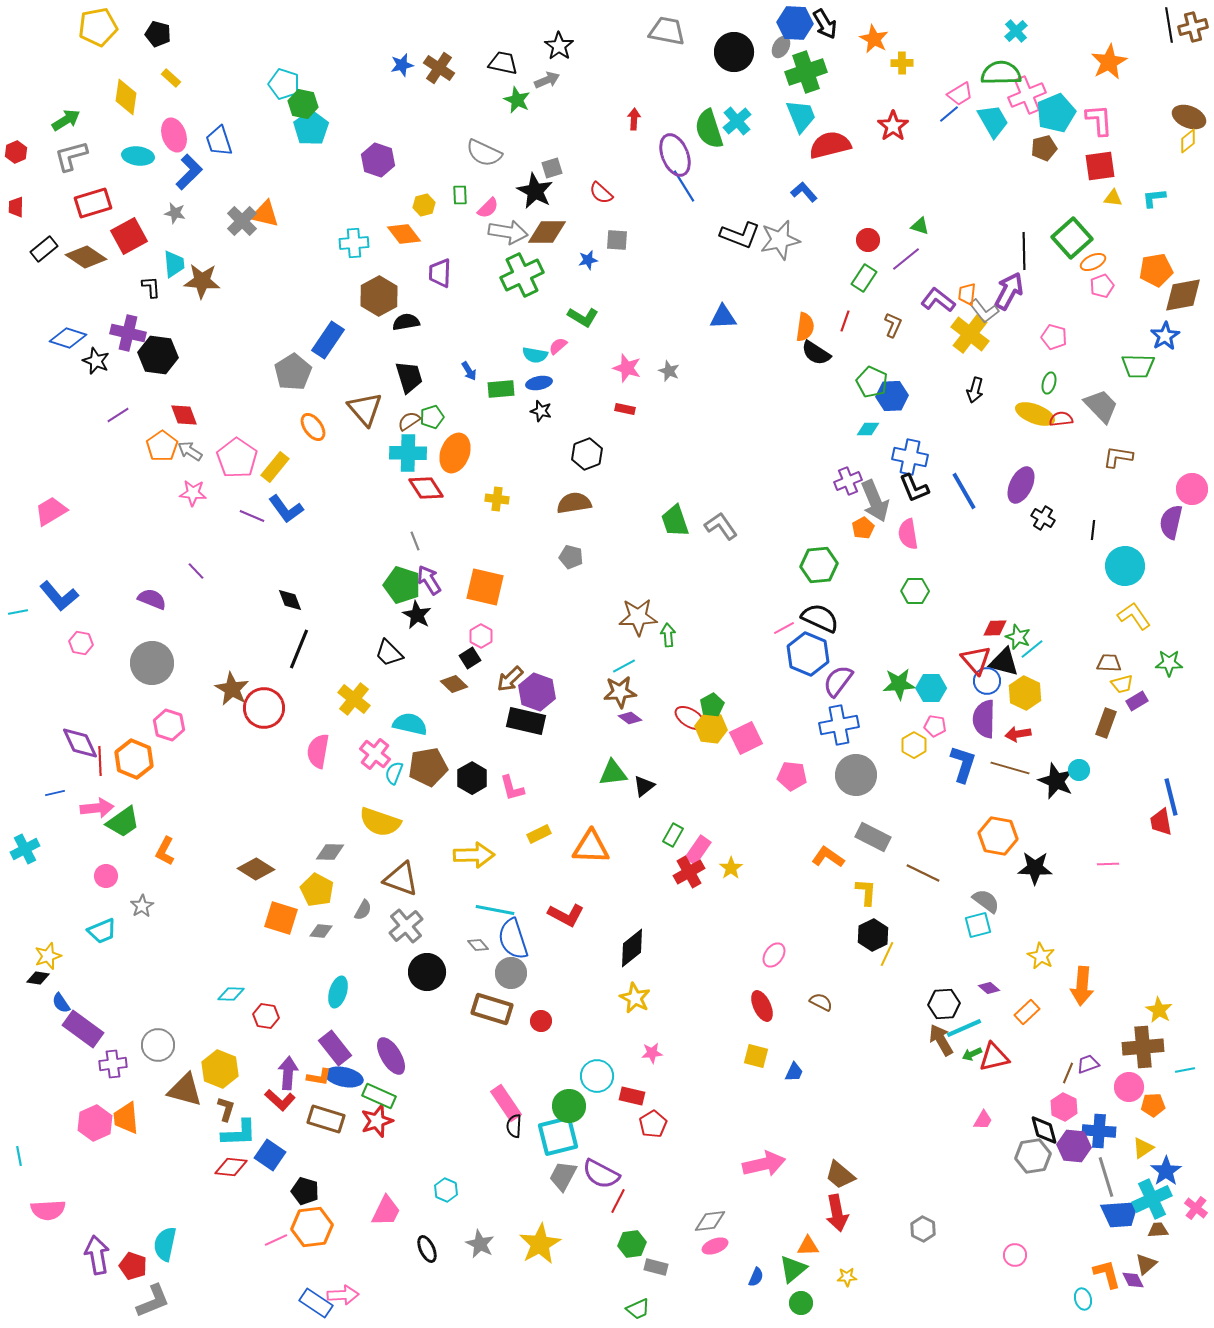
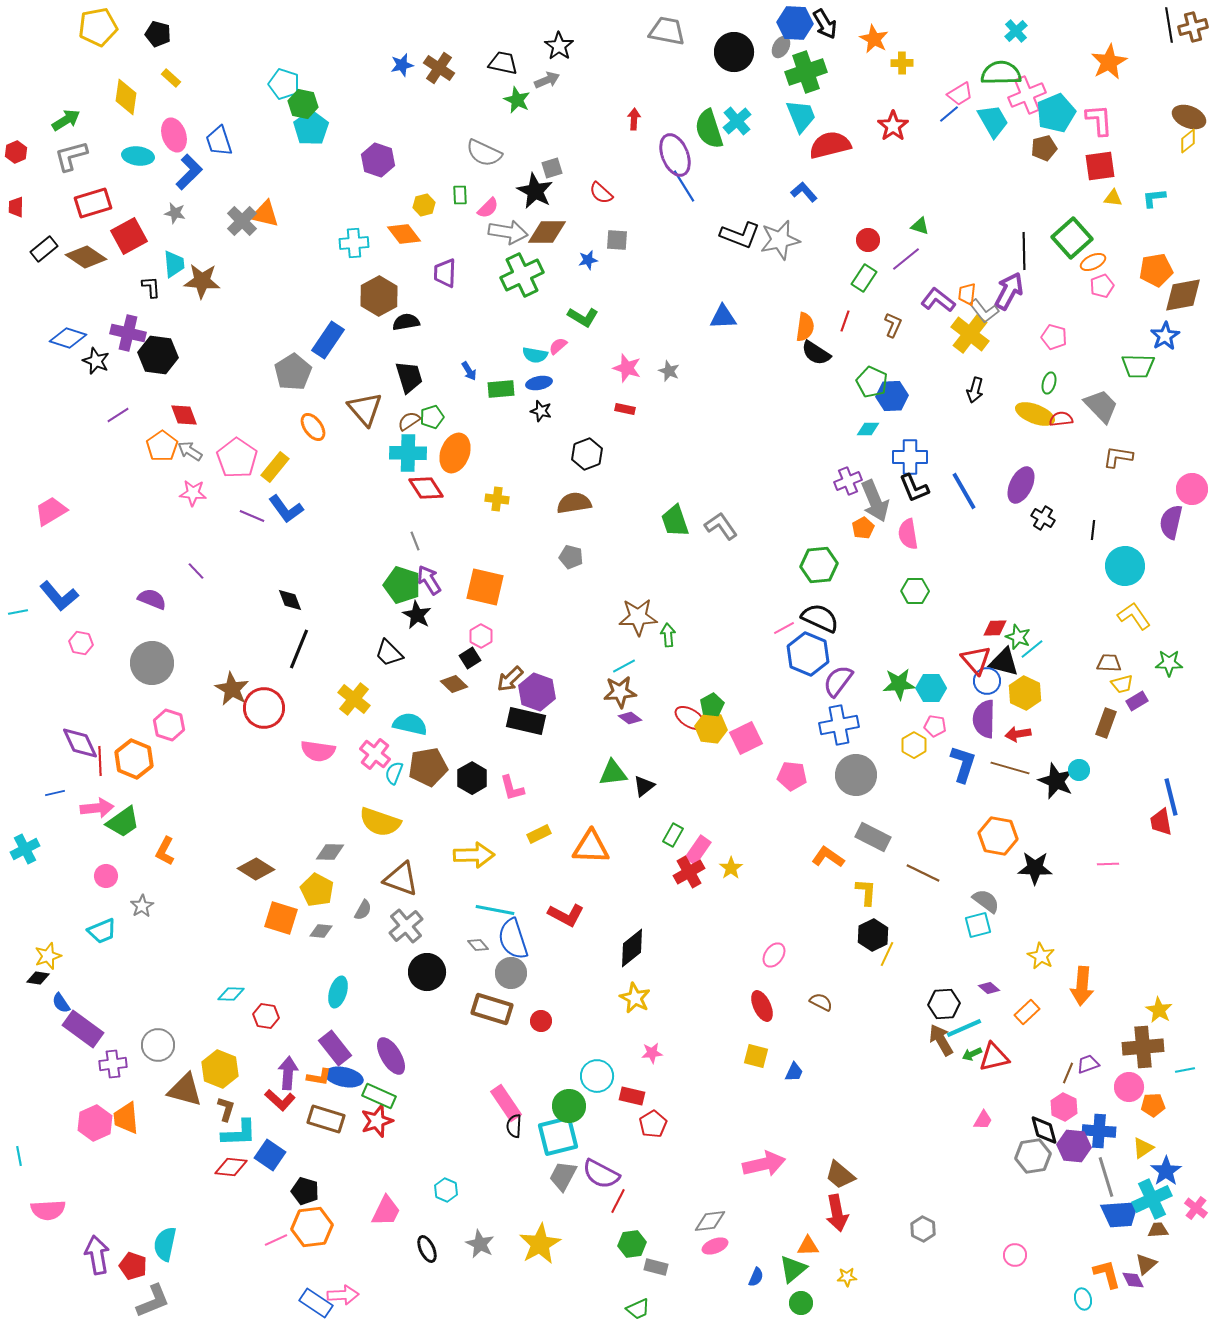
purple trapezoid at (440, 273): moved 5 px right
blue cross at (910, 457): rotated 12 degrees counterclockwise
pink semicircle at (318, 751): rotated 92 degrees counterclockwise
